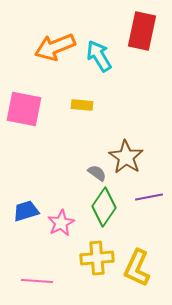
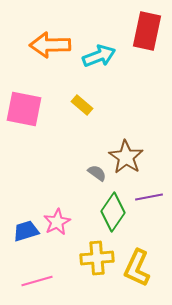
red rectangle: moved 5 px right
orange arrow: moved 5 px left, 2 px up; rotated 21 degrees clockwise
cyan arrow: rotated 100 degrees clockwise
yellow rectangle: rotated 35 degrees clockwise
green diamond: moved 9 px right, 5 px down
blue trapezoid: moved 20 px down
pink star: moved 4 px left, 1 px up
pink line: rotated 20 degrees counterclockwise
